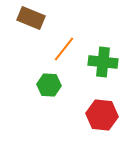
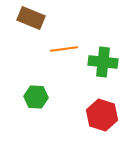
orange line: rotated 44 degrees clockwise
green hexagon: moved 13 px left, 12 px down
red hexagon: rotated 12 degrees clockwise
